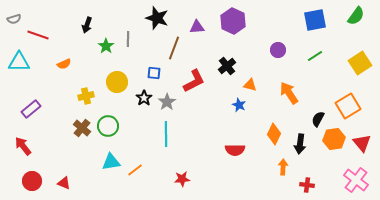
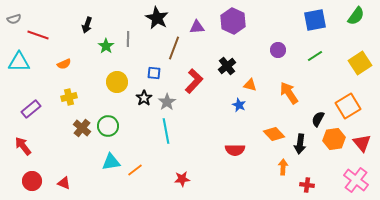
black star at (157, 18): rotated 10 degrees clockwise
red L-shape at (194, 81): rotated 20 degrees counterclockwise
yellow cross at (86, 96): moved 17 px left, 1 px down
cyan line at (166, 134): moved 3 px up; rotated 10 degrees counterclockwise
orange diamond at (274, 134): rotated 70 degrees counterclockwise
